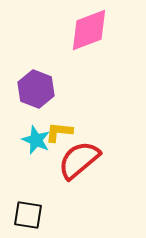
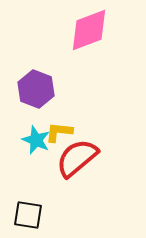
red semicircle: moved 2 px left, 2 px up
